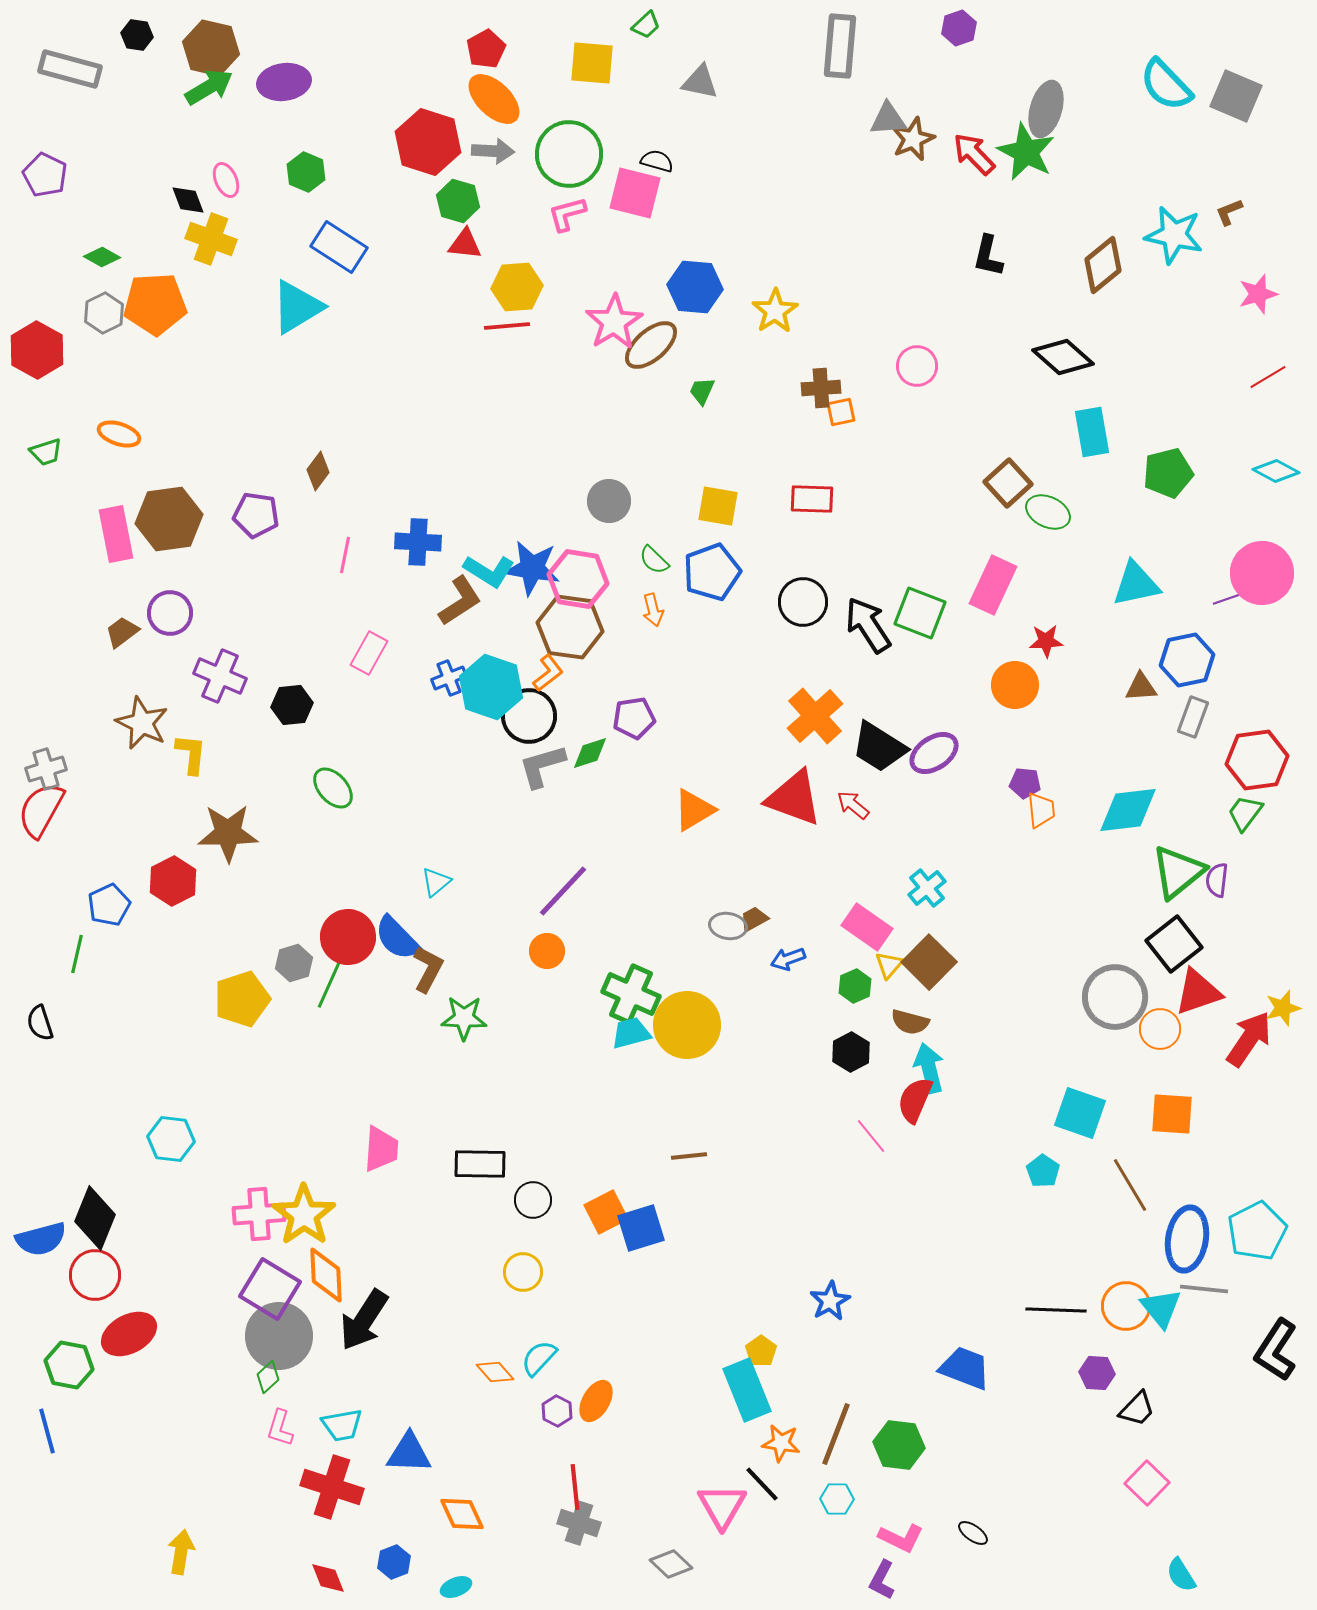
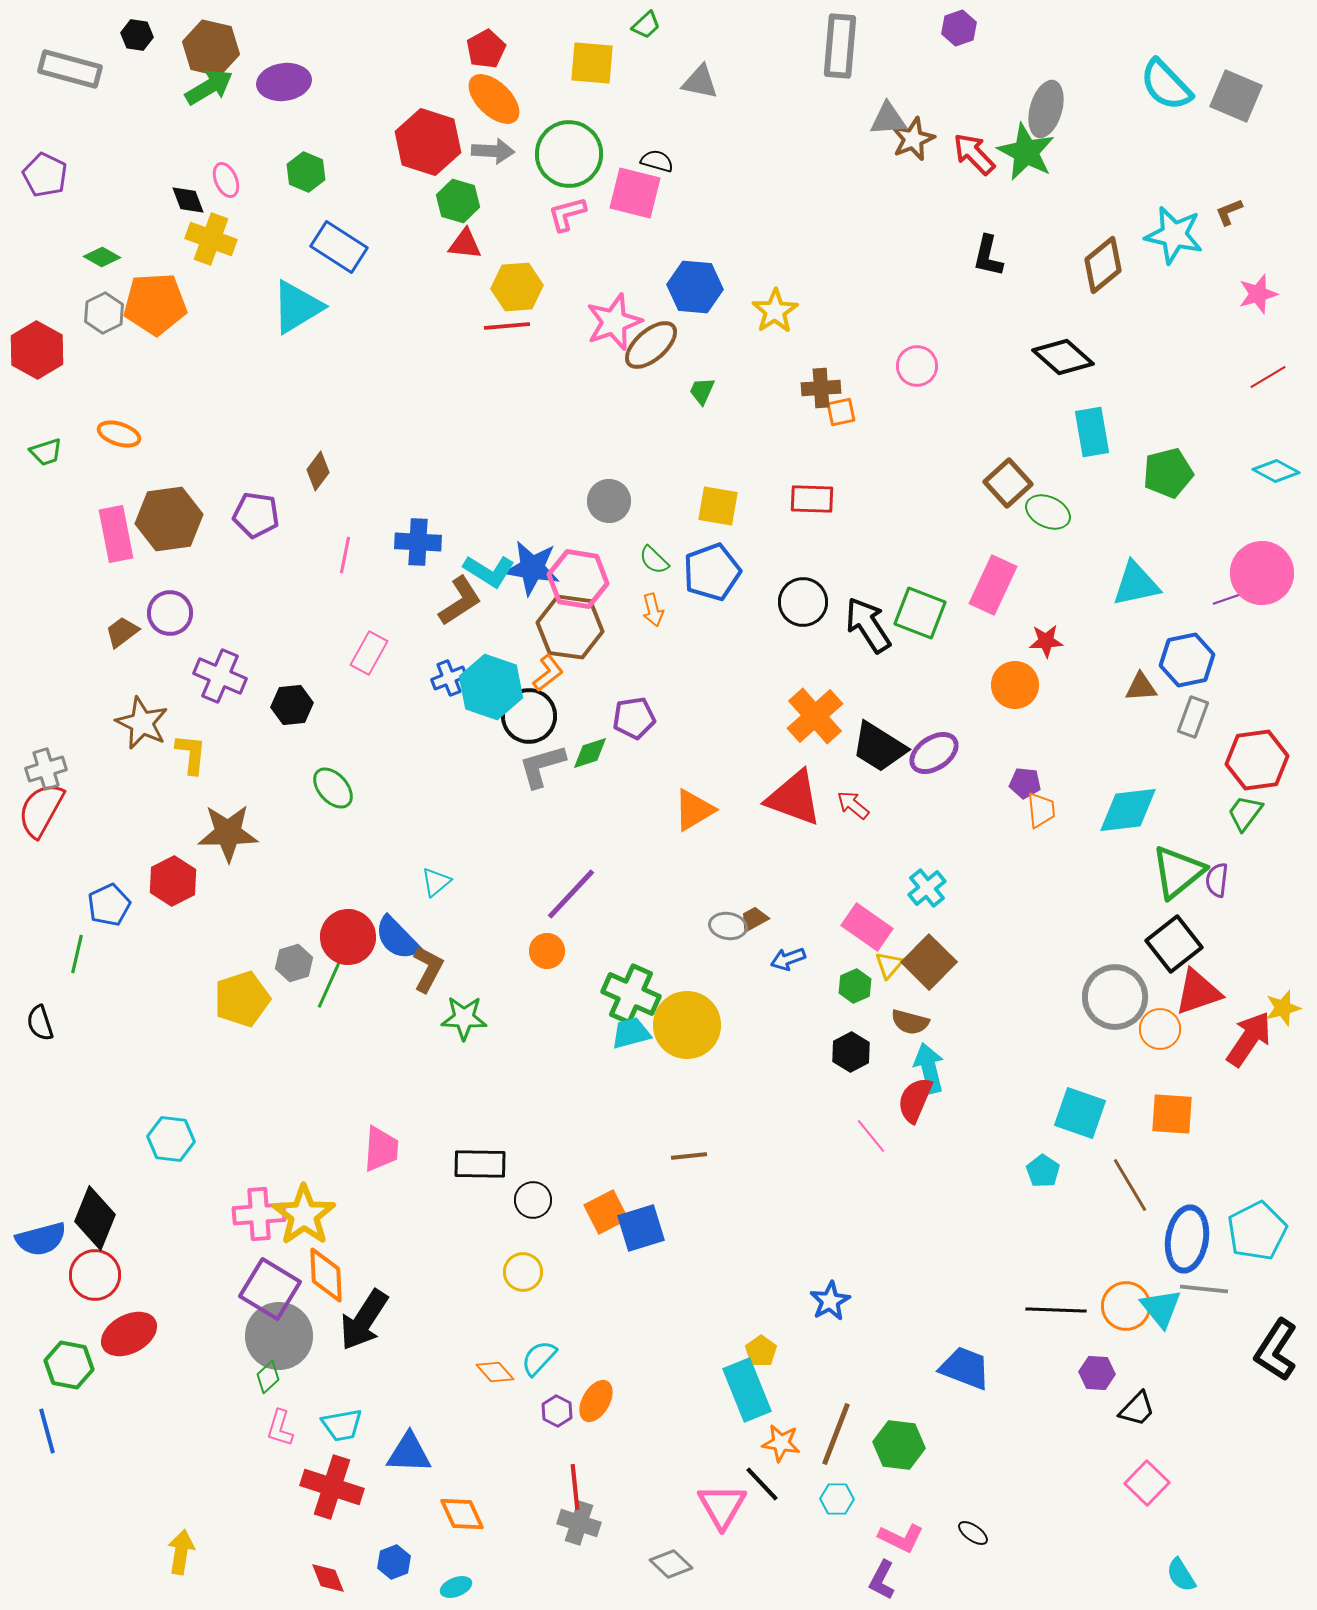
pink star at (614, 322): rotated 12 degrees clockwise
purple line at (563, 891): moved 8 px right, 3 px down
